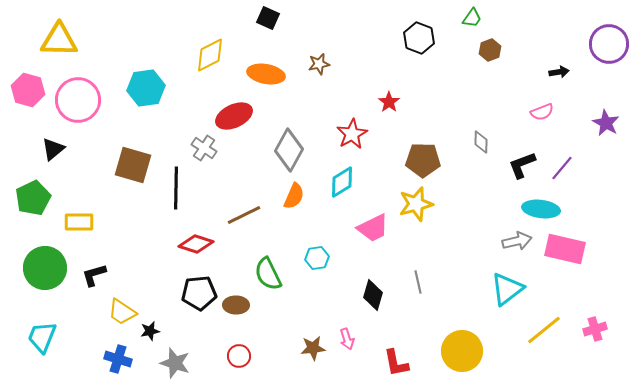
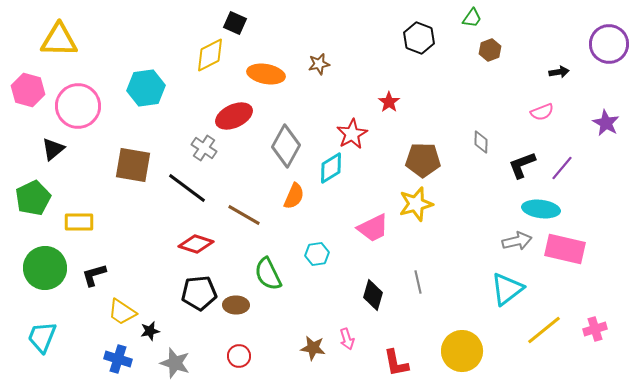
black square at (268, 18): moved 33 px left, 5 px down
pink circle at (78, 100): moved 6 px down
gray diamond at (289, 150): moved 3 px left, 4 px up
brown square at (133, 165): rotated 6 degrees counterclockwise
cyan diamond at (342, 182): moved 11 px left, 14 px up
black line at (176, 188): moved 11 px right; rotated 54 degrees counterclockwise
brown line at (244, 215): rotated 56 degrees clockwise
cyan hexagon at (317, 258): moved 4 px up
brown star at (313, 348): rotated 15 degrees clockwise
